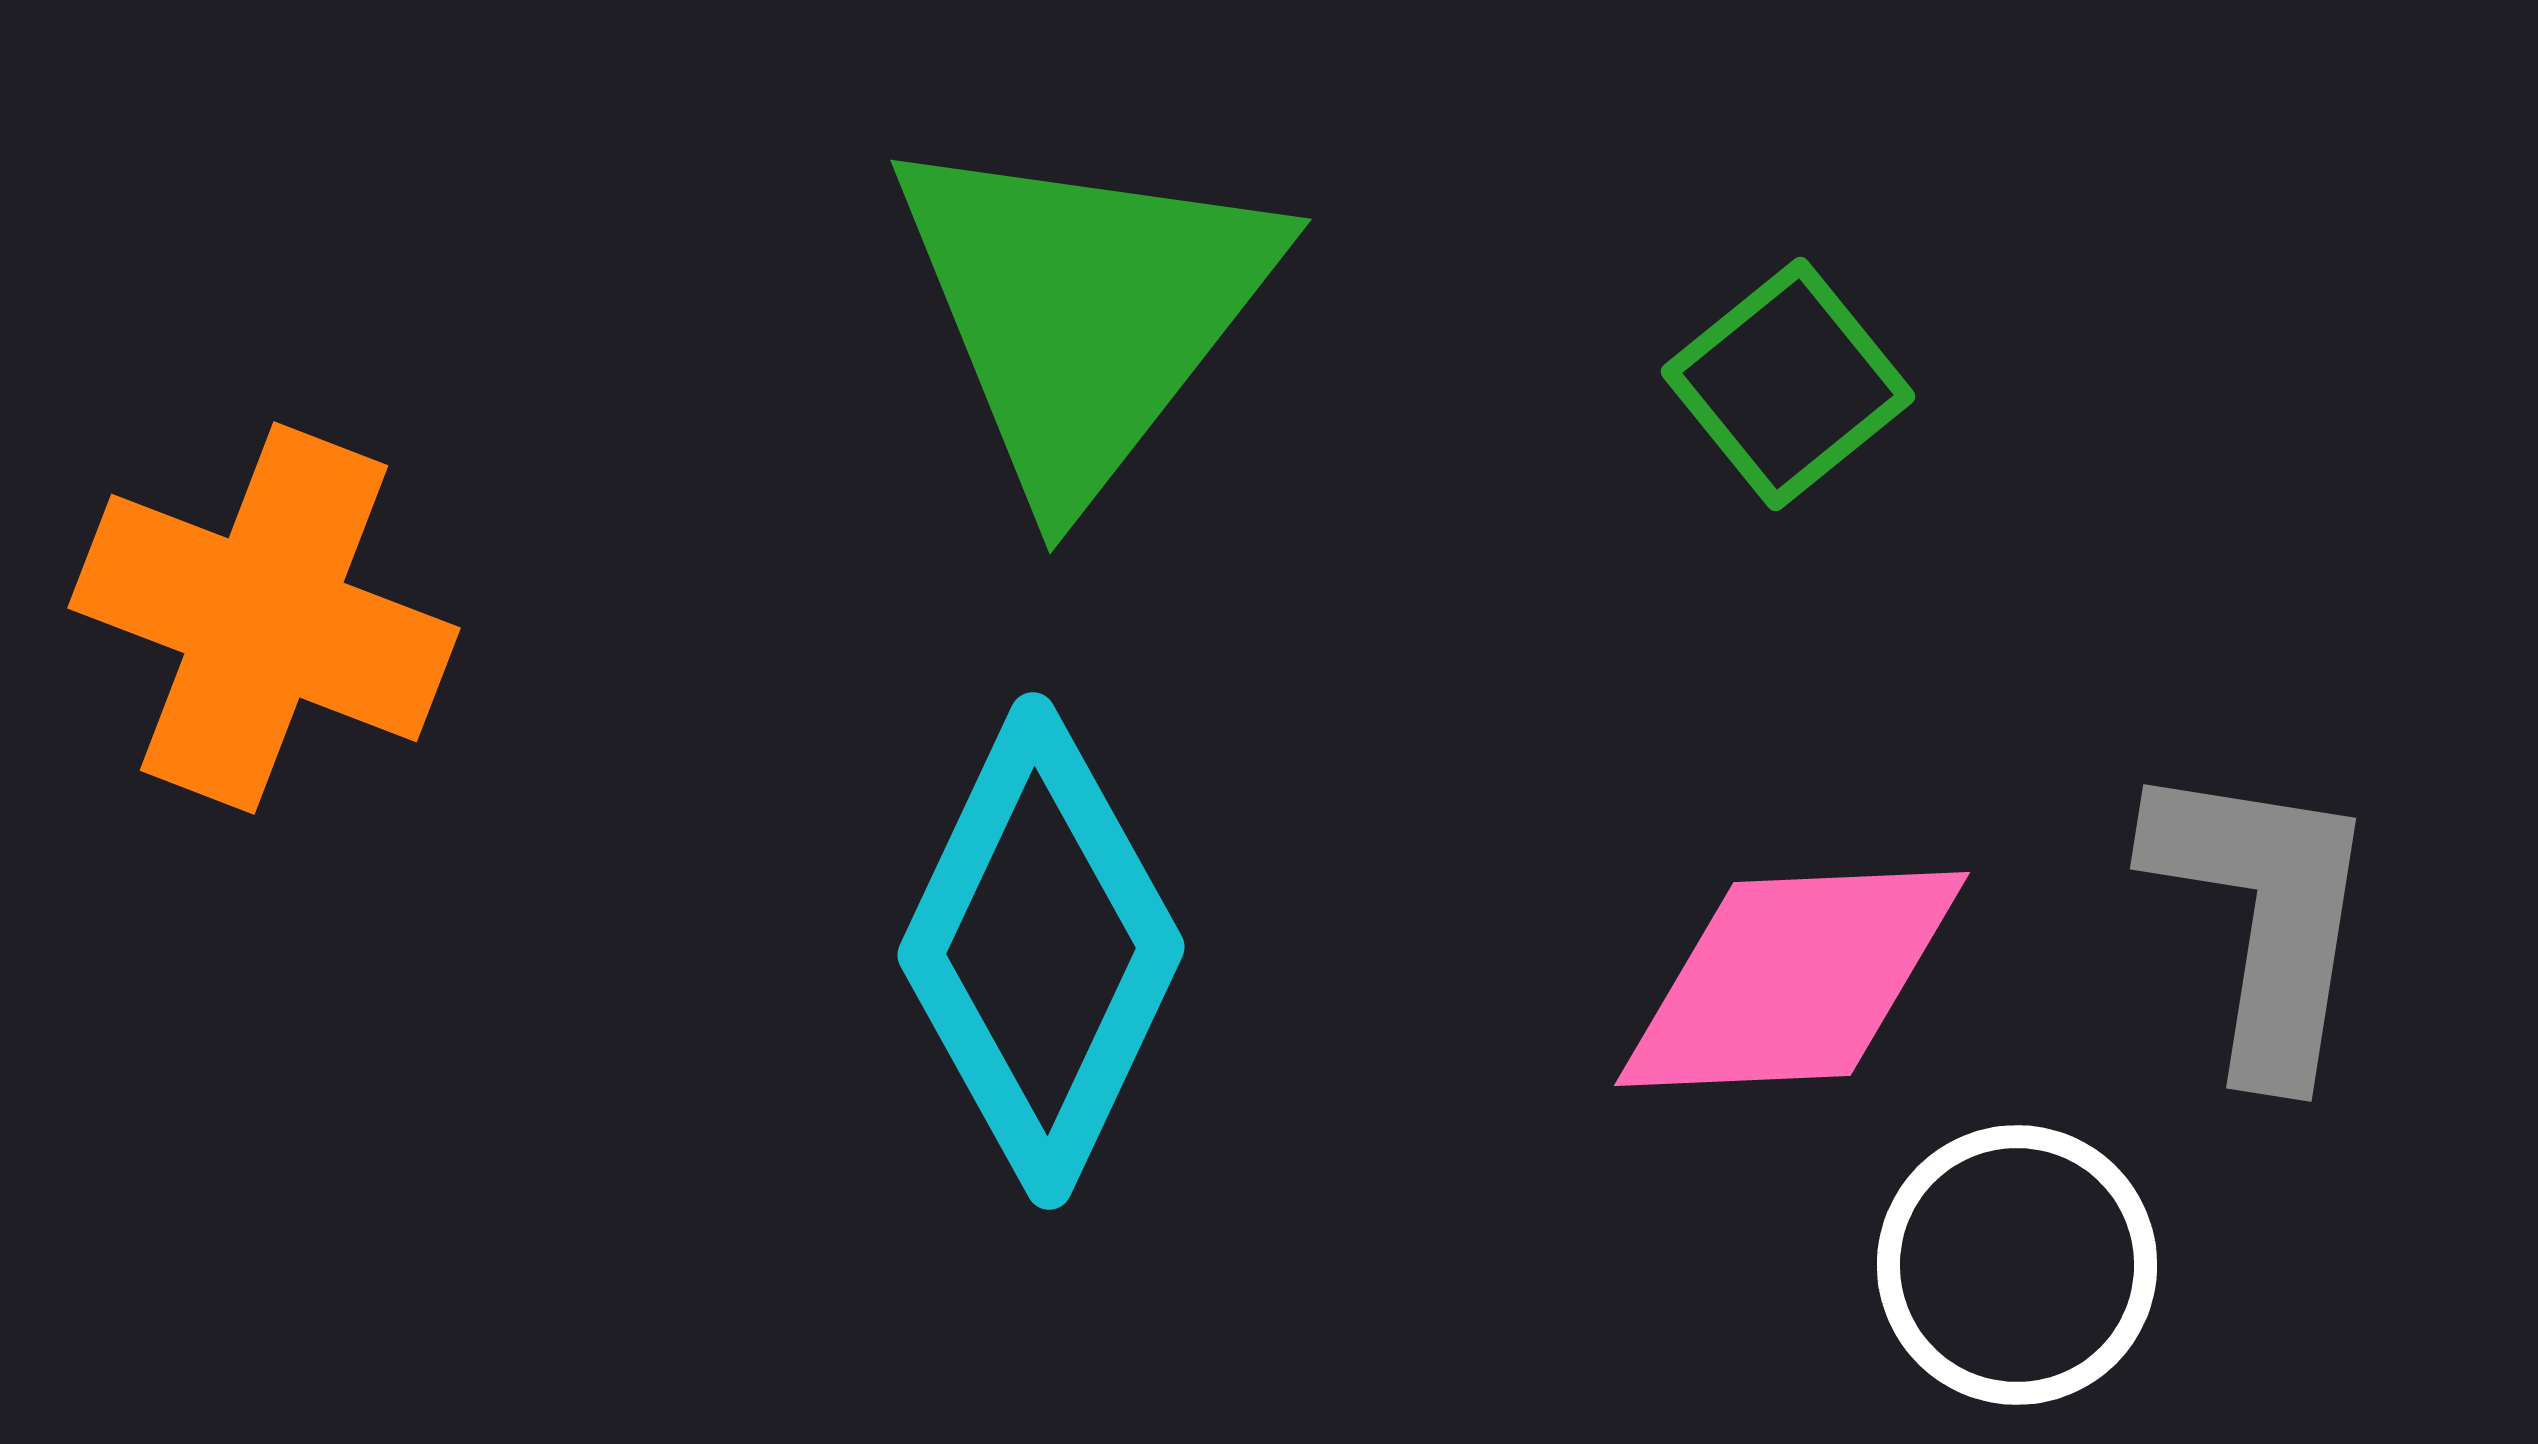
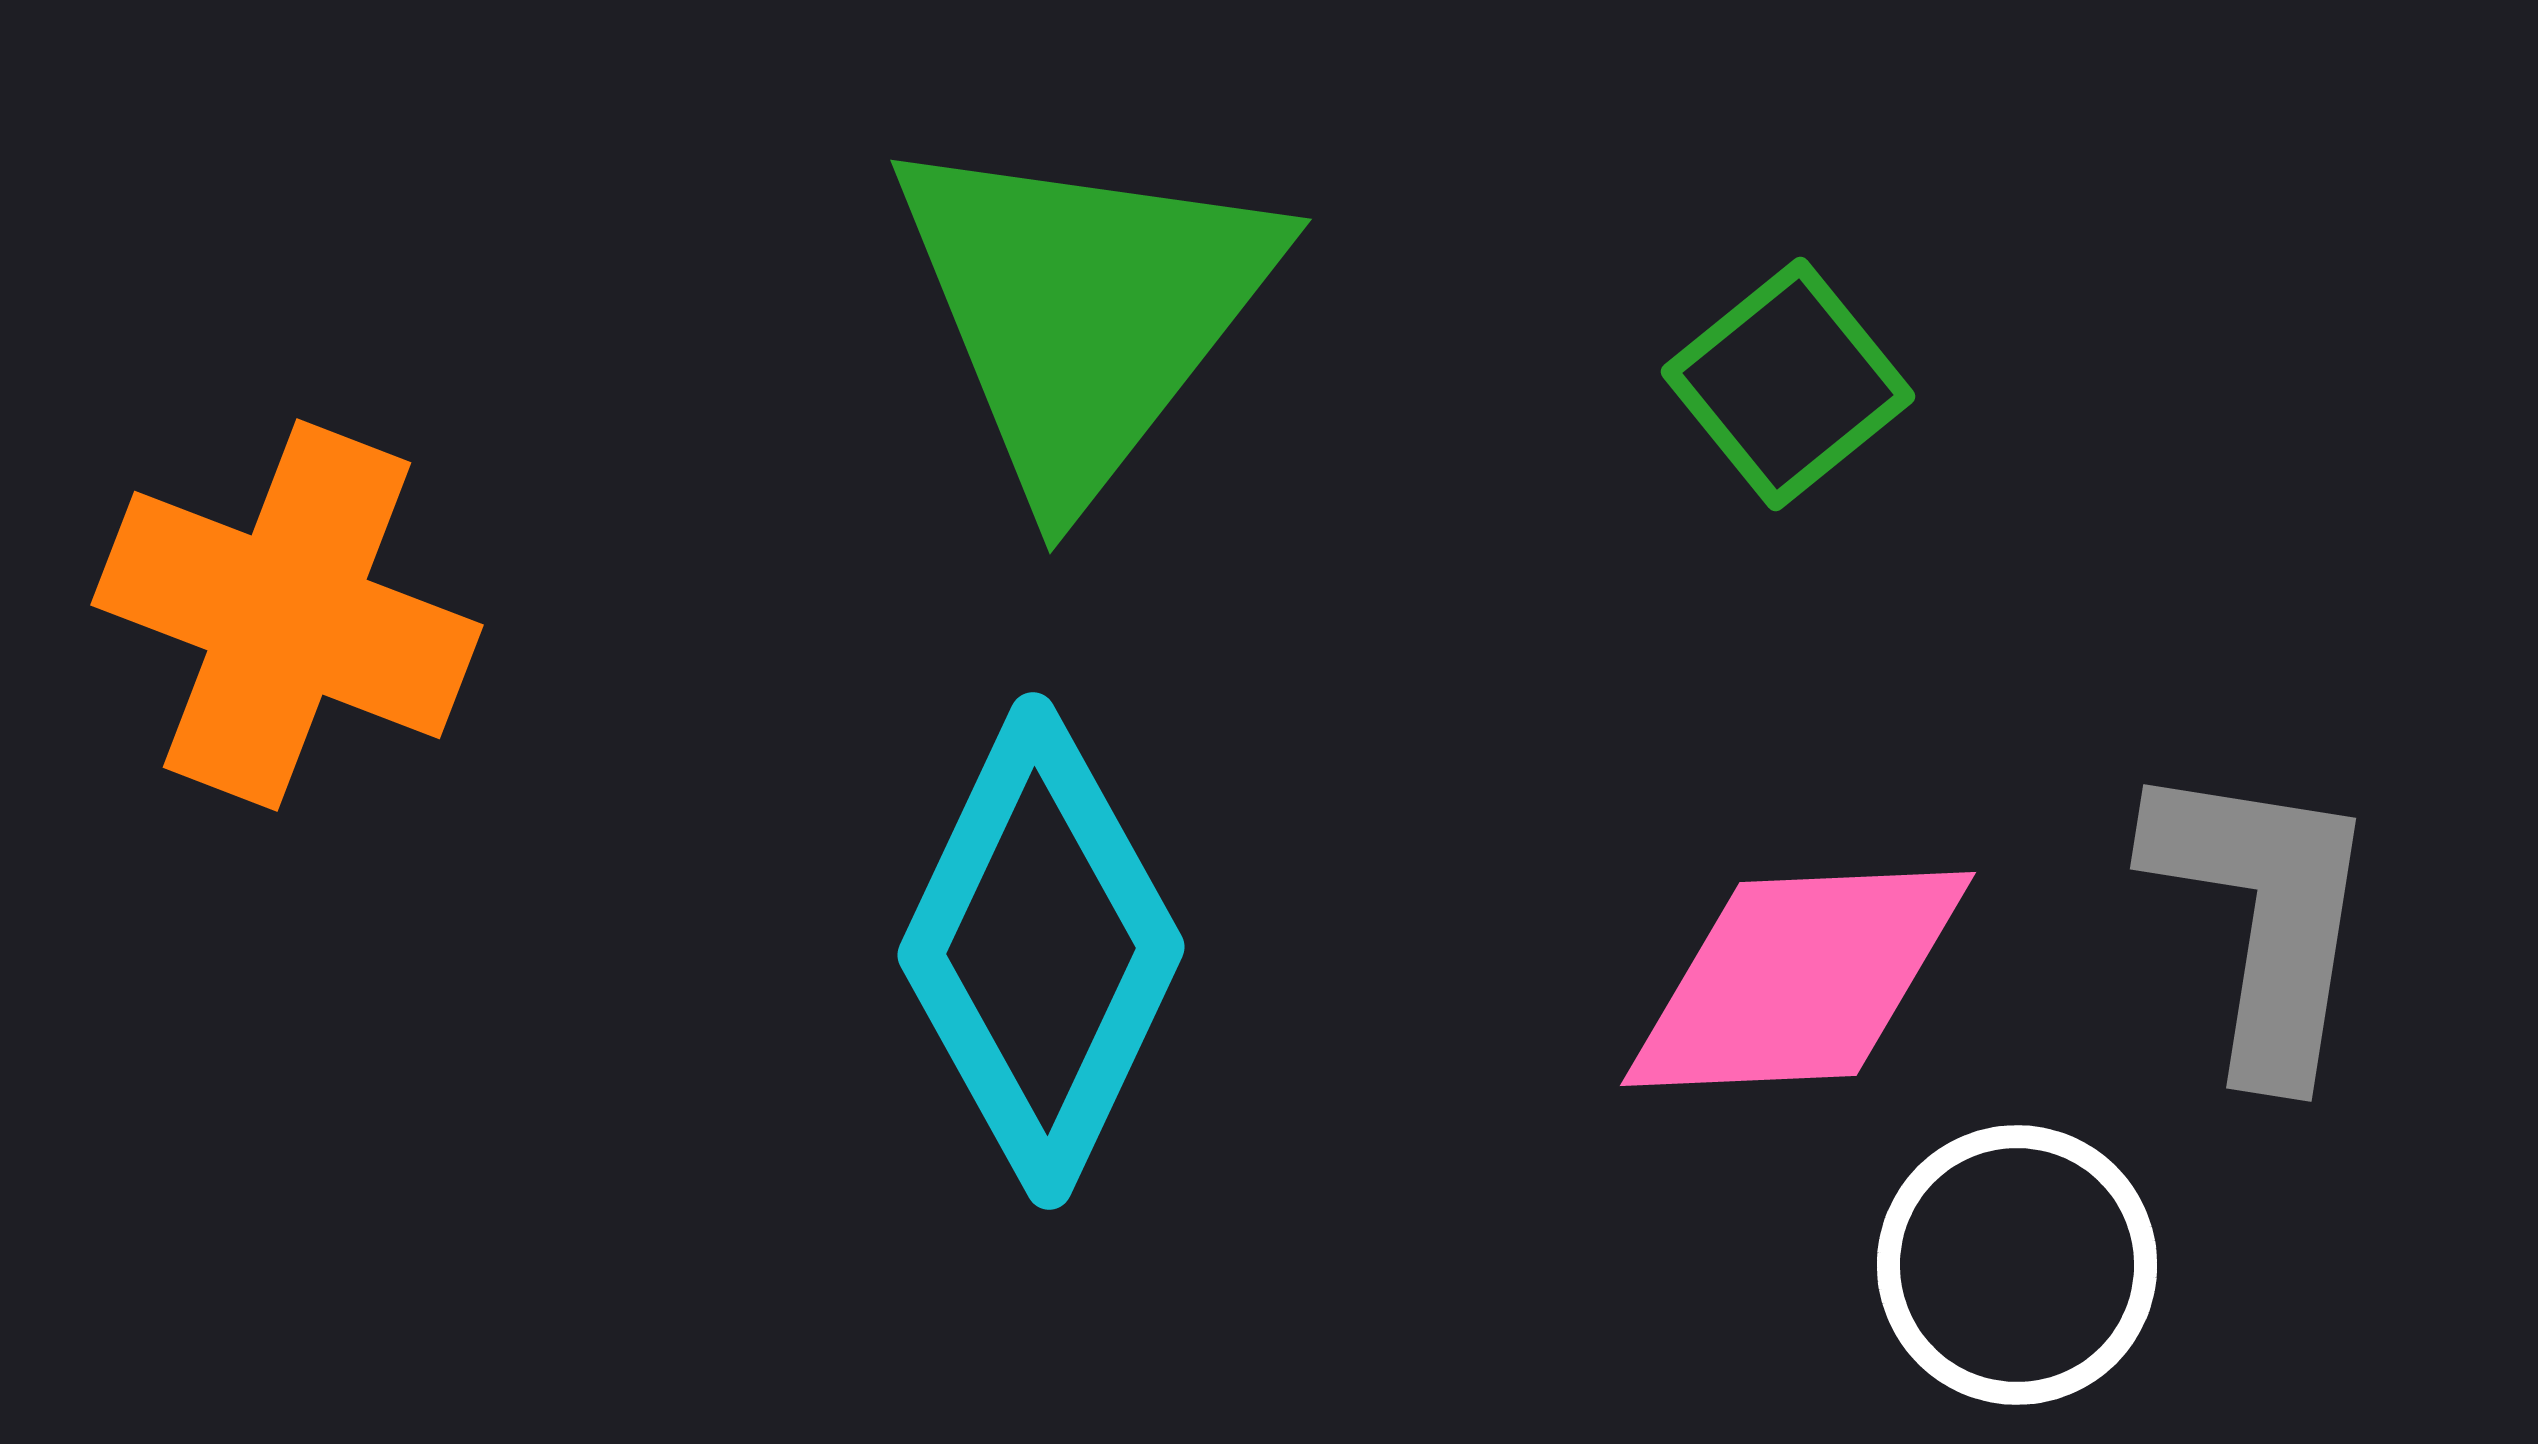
orange cross: moved 23 px right, 3 px up
pink diamond: moved 6 px right
